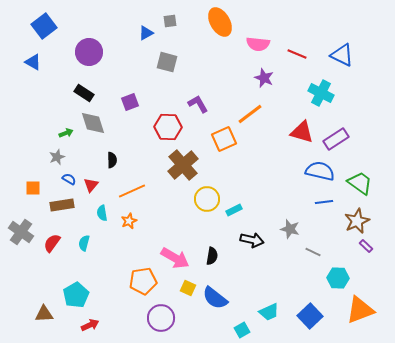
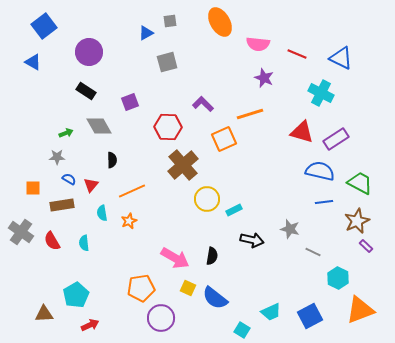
blue triangle at (342, 55): moved 1 px left, 3 px down
gray square at (167, 62): rotated 30 degrees counterclockwise
black rectangle at (84, 93): moved 2 px right, 2 px up
purple L-shape at (198, 104): moved 5 px right; rotated 15 degrees counterclockwise
orange line at (250, 114): rotated 20 degrees clockwise
gray diamond at (93, 123): moved 6 px right, 3 px down; rotated 12 degrees counterclockwise
gray star at (57, 157): rotated 21 degrees clockwise
green trapezoid at (360, 183): rotated 8 degrees counterclockwise
red semicircle at (52, 243): moved 2 px up; rotated 66 degrees counterclockwise
cyan semicircle at (84, 243): rotated 21 degrees counterclockwise
cyan hexagon at (338, 278): rotated 25 degrees clockwise
orange pentagon at (143, 281): moved 2 px left, 7 px down
cyan trapezoid at (269, 312): moved 2 px right
blue square at (310, 316): rotated 15 degrees clockwise
cyan square at (242, 330): rotated 28 degrees counterclockwise
